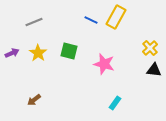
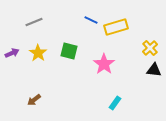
yellow rectangle: moved 10 px down; rotated 45 degrees clockwise
pink star: rotated 20 degrees clockwise
